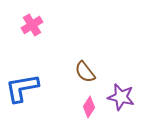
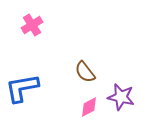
pink diamond: rotated 30 degrees clockwise
